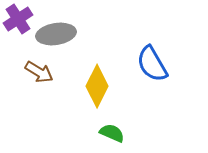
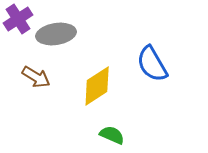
brown arrow: moved 3 px left, 5 px down
yellow diamond: rotated 30 degrees clockwise
green semicircle: moved 2 px down
